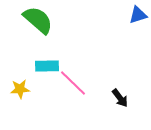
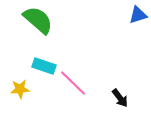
cyan rectangle: moved 3 px left; rotated 20 degrees clockwise
